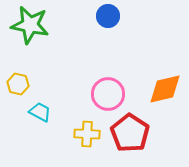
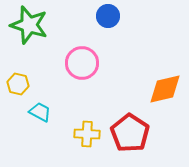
green star: moved 1 px left; rotated 6 degrees clockwise
pink circle: moved 26 px left, 31 px up
